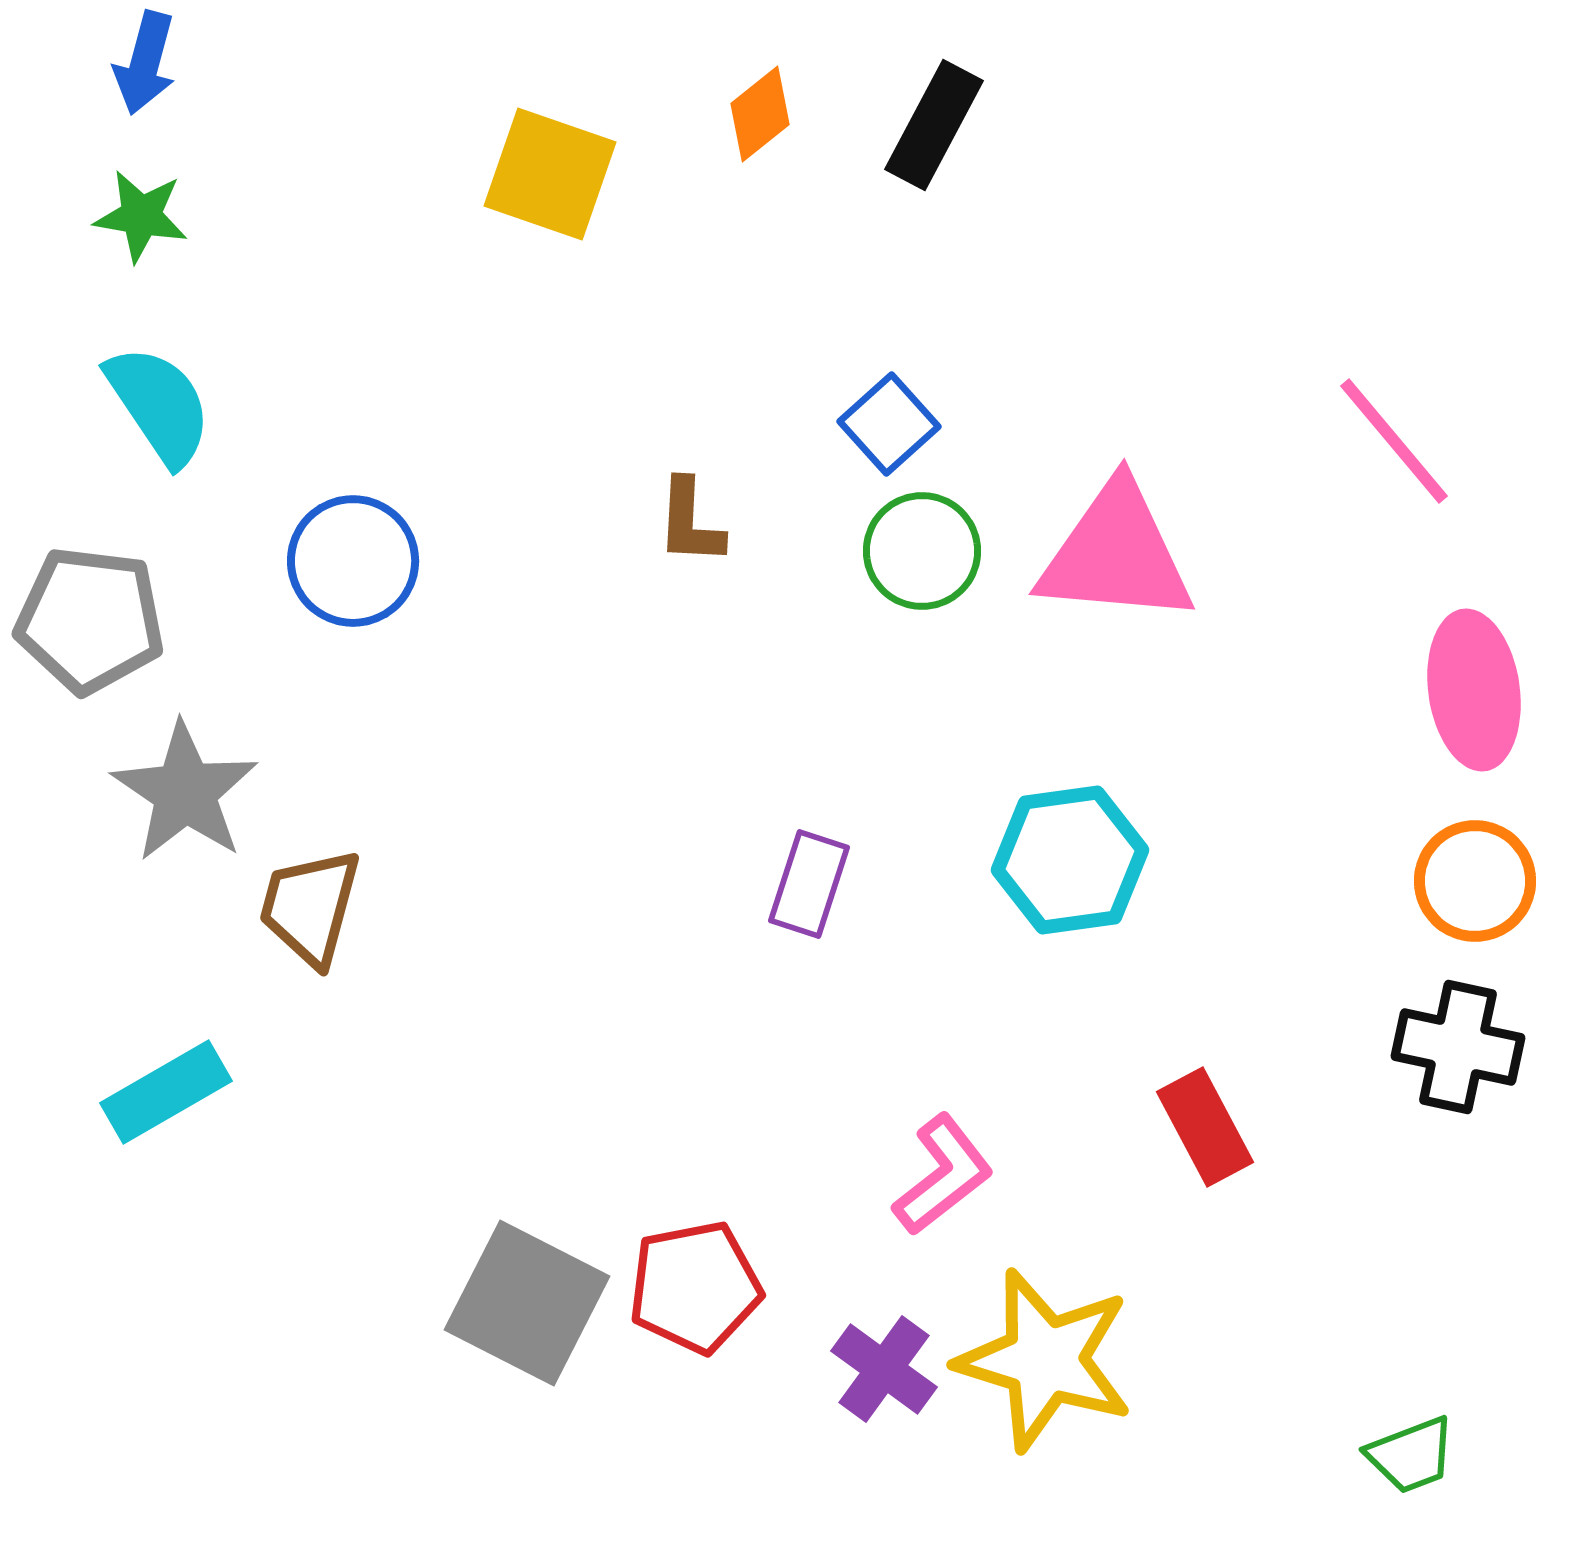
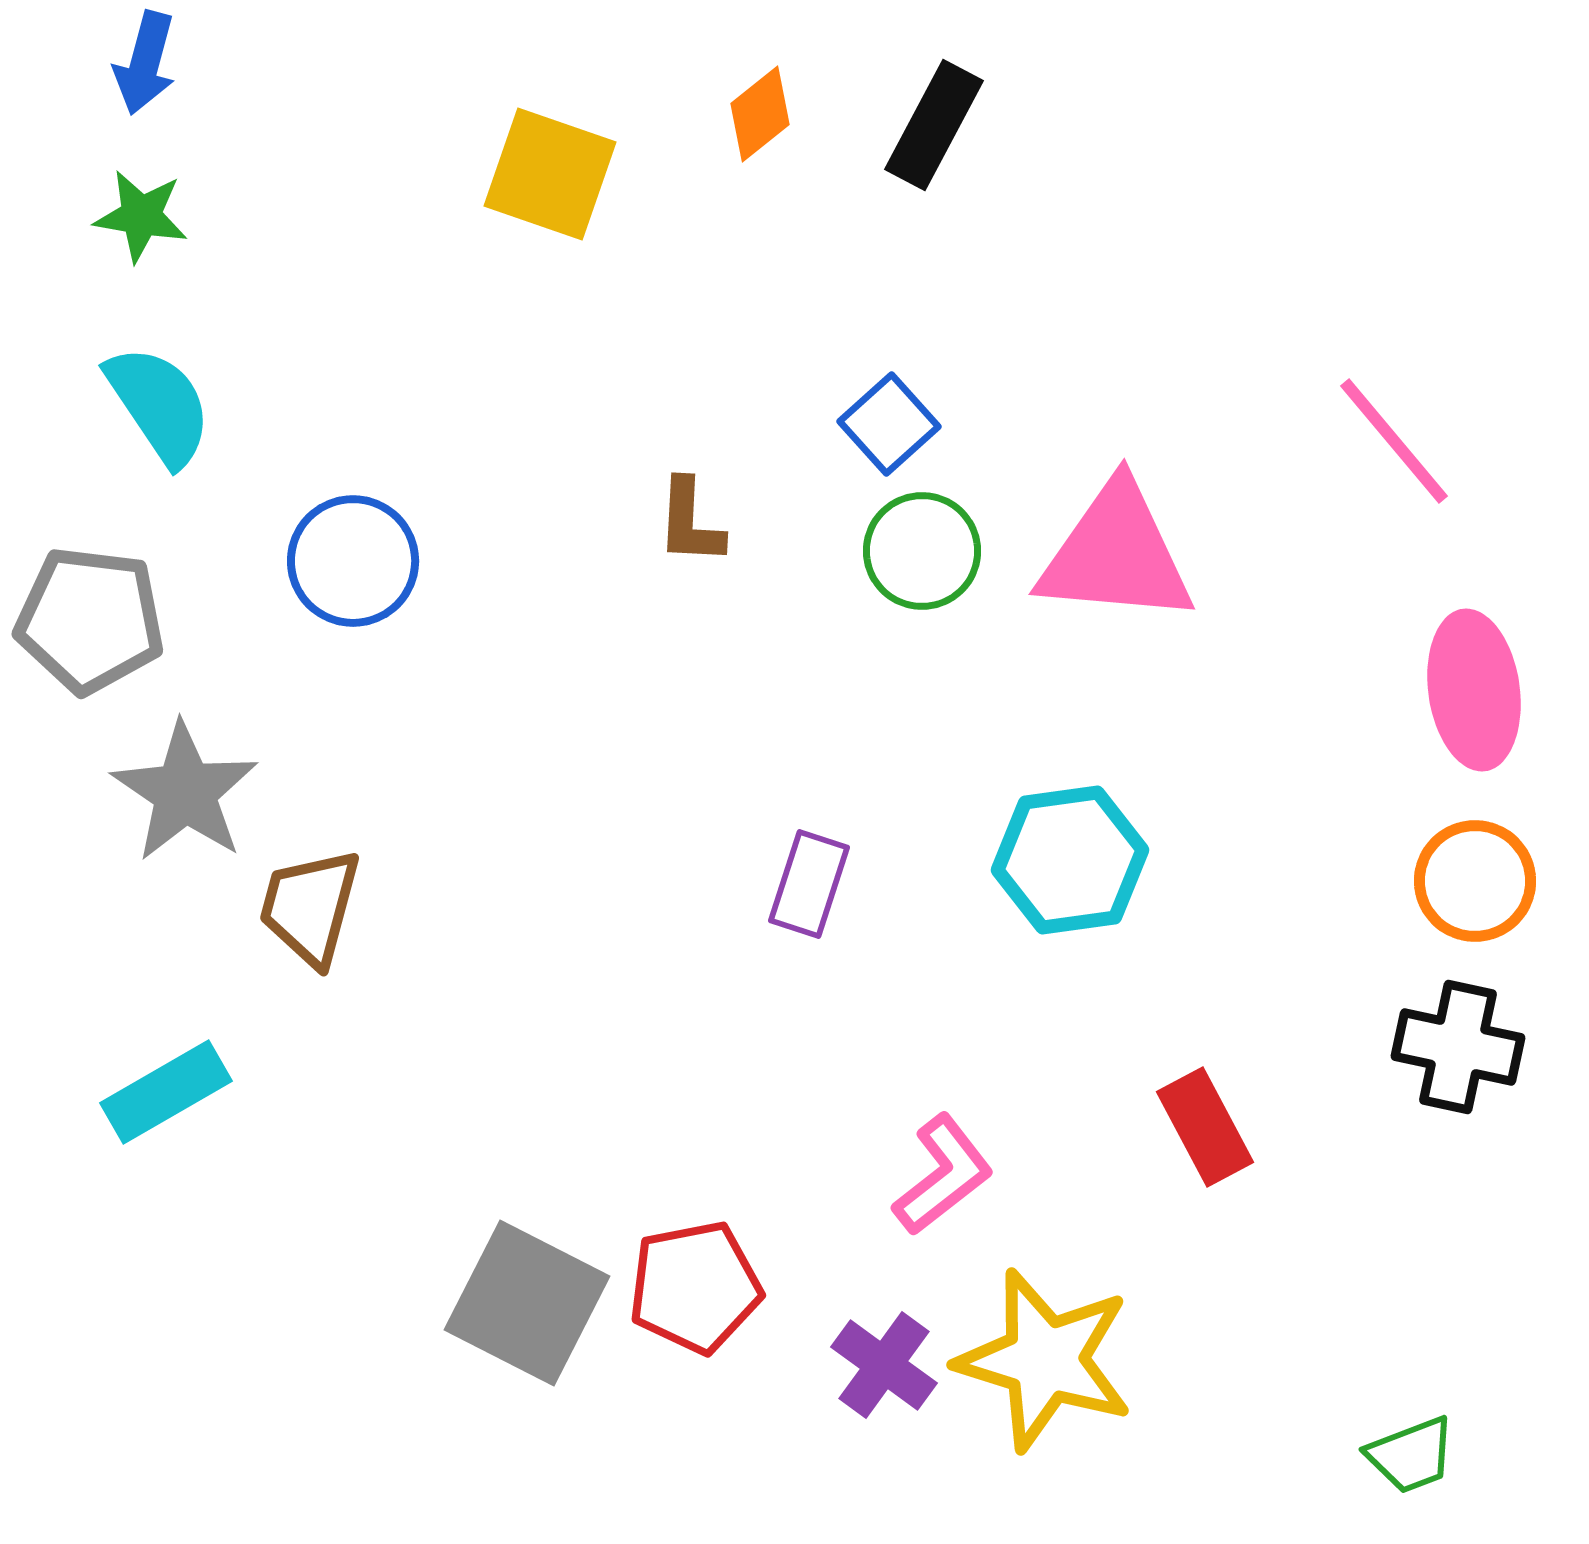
purple cross: moved 4 px up
